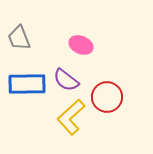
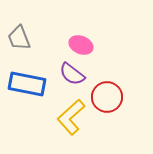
purple semicircle: moved 6 px right, 6 px up
blue rectangle: rotated 12 degrees clockwise
